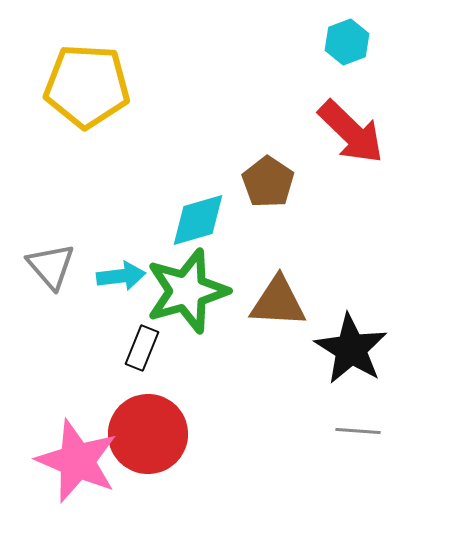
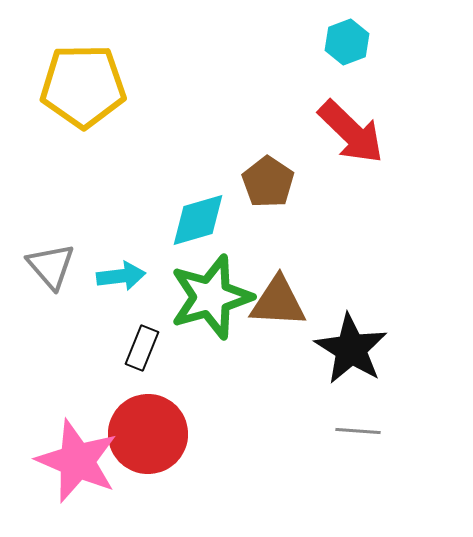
yellow pentagon: moved 4 px left; rotated 4 degrees counterclockwise
green star: moved 24 px right, 6 px down
